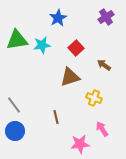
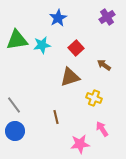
purple cross: moved 1 px right
